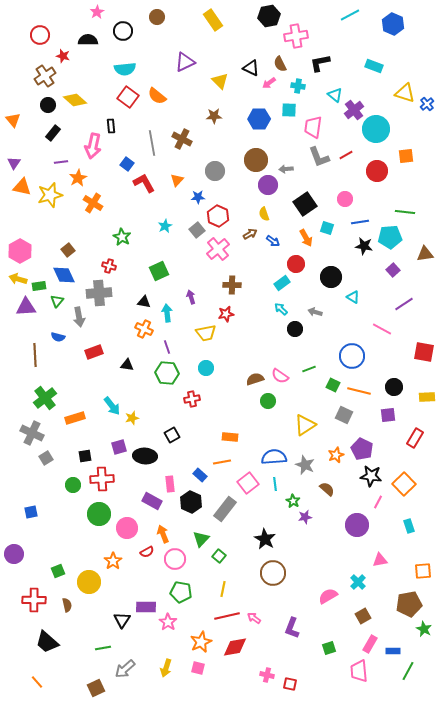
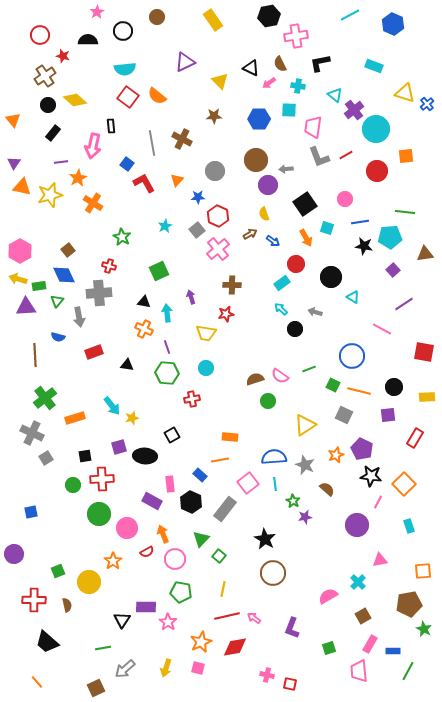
yellow trapezoid at (206, 333): rotated 20 degrees clockwise
orange line at (222, 462): moved 2 px left, 2 px up
